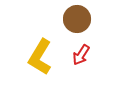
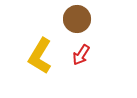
yellow L-shape: moved 1 px up
